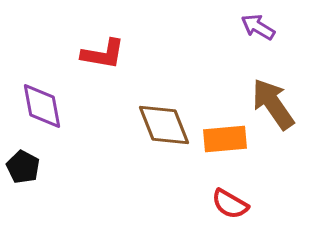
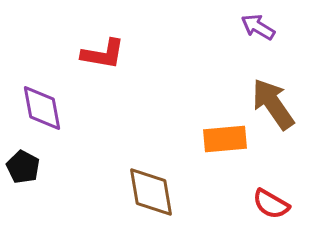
purple diamond: moved 2 px down
brown diamond: moved 13 px left, 67 px down; rotated 12 degrees clockwise
red semicircle: moved 41 px right
